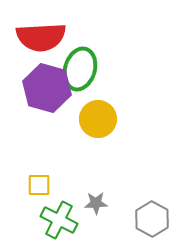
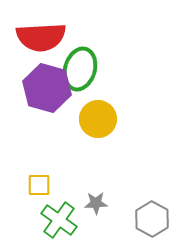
green cross: rotated 9 degrees clockwise
